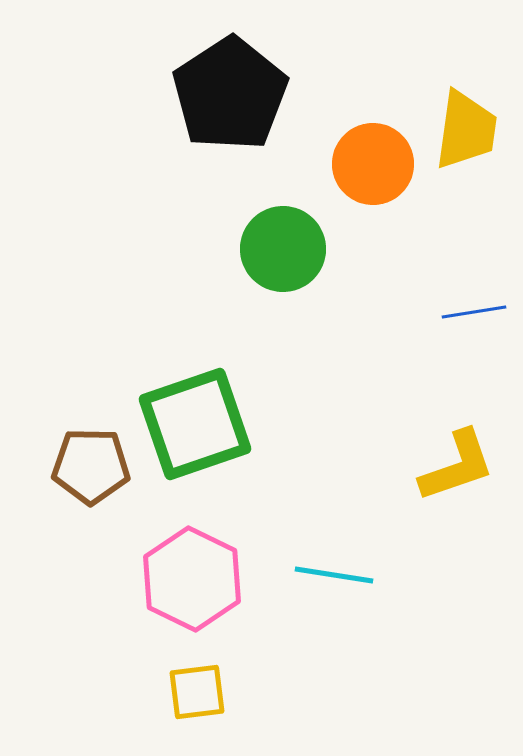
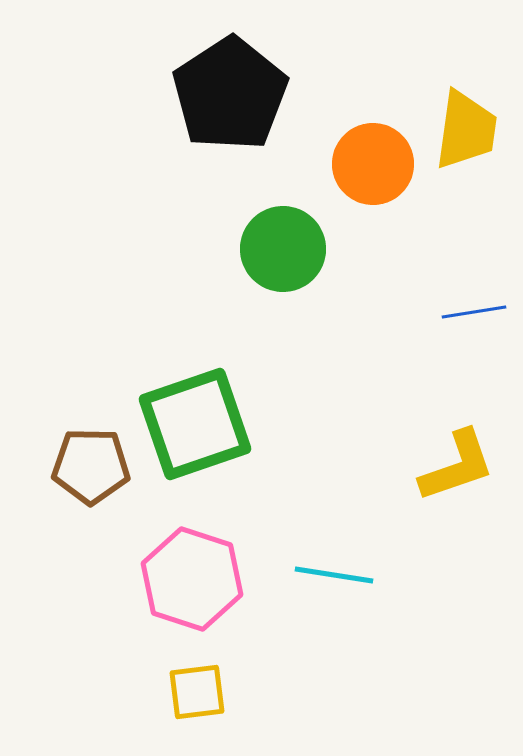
pink hexagon: rotated 8 degrees counterclockwise
